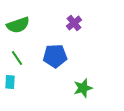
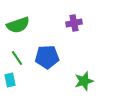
purple cross: rotated 28 degrees clockwise
blue pentagon: moved 8 px left, 1 px down
cyan rectangle: moved 2 px up; rotated 16 degrees counterclockwise
green star: moved 1 px right, 7 px up
